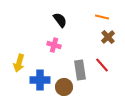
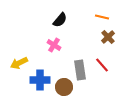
black semicircle: rotated 77 degrees clockwise
pink cross: rotated 16 degrees clockwise
yellow arrow: rotated 48 degrees clockwise
